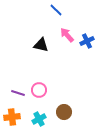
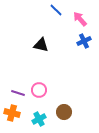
pink arrow: moved 13 px right, 16 px up
blue cross: moved 3 px left
orange cross: moved 4 px up; rotated 21 degrees clockwise
